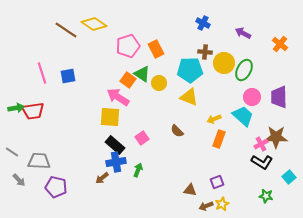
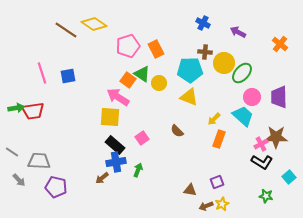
purple arrow at (243, 33): moved 5 px left, 1 px up
green ellipse at (244, 70): moved 2 px left, 3 px down; rotated 15 degrees clockwise
yellow arrow at (214, 119): rotated 24 degrees counterclockwise
